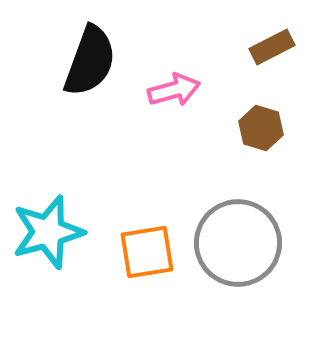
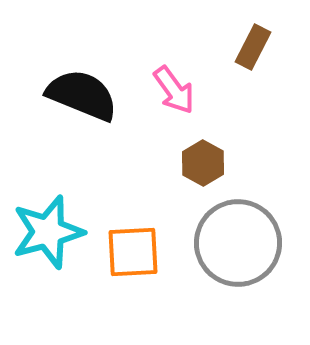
brown rectangle: moved 19 px left; rotated 36 degrees counterclockwise
black semicircle: moved 8 px left, 34 px down; rotated 88 degrees counterclockwise
pink arrow: rotated 69 degrees clockwise
brown hexagon: moved 58 px left, 35 px down; rotated 12 degrees clockwise
orange square: moved 14 px left; rotated 6 degrees clockwise
